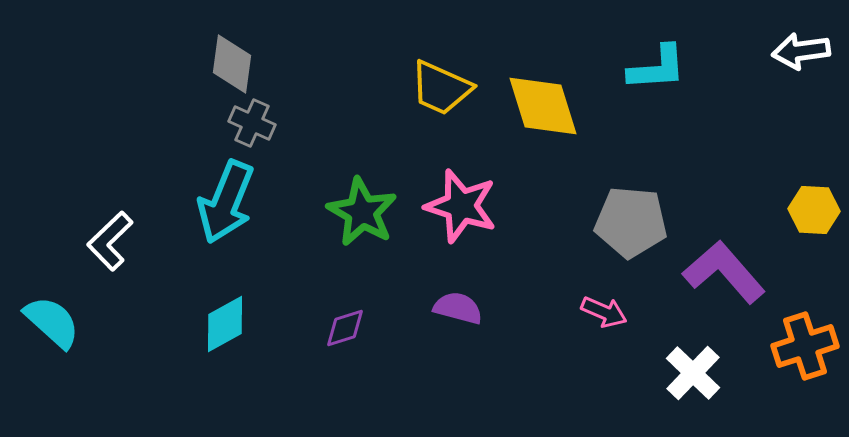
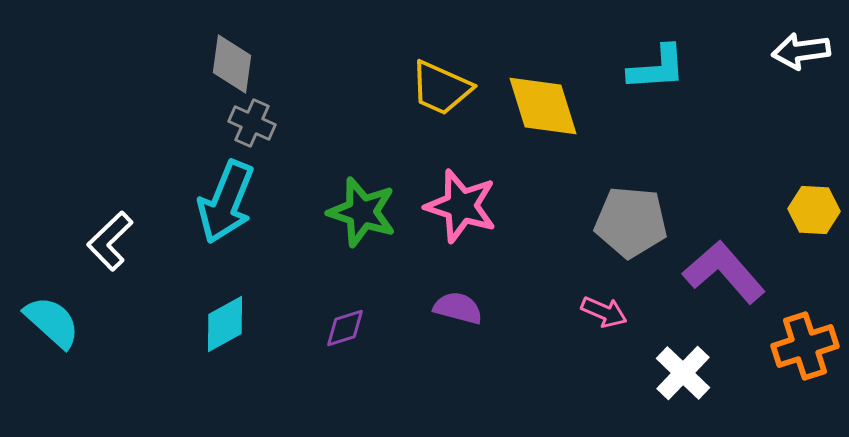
green star: rotated 12 degrees counterclockwise
white cross: moved 10 px left
